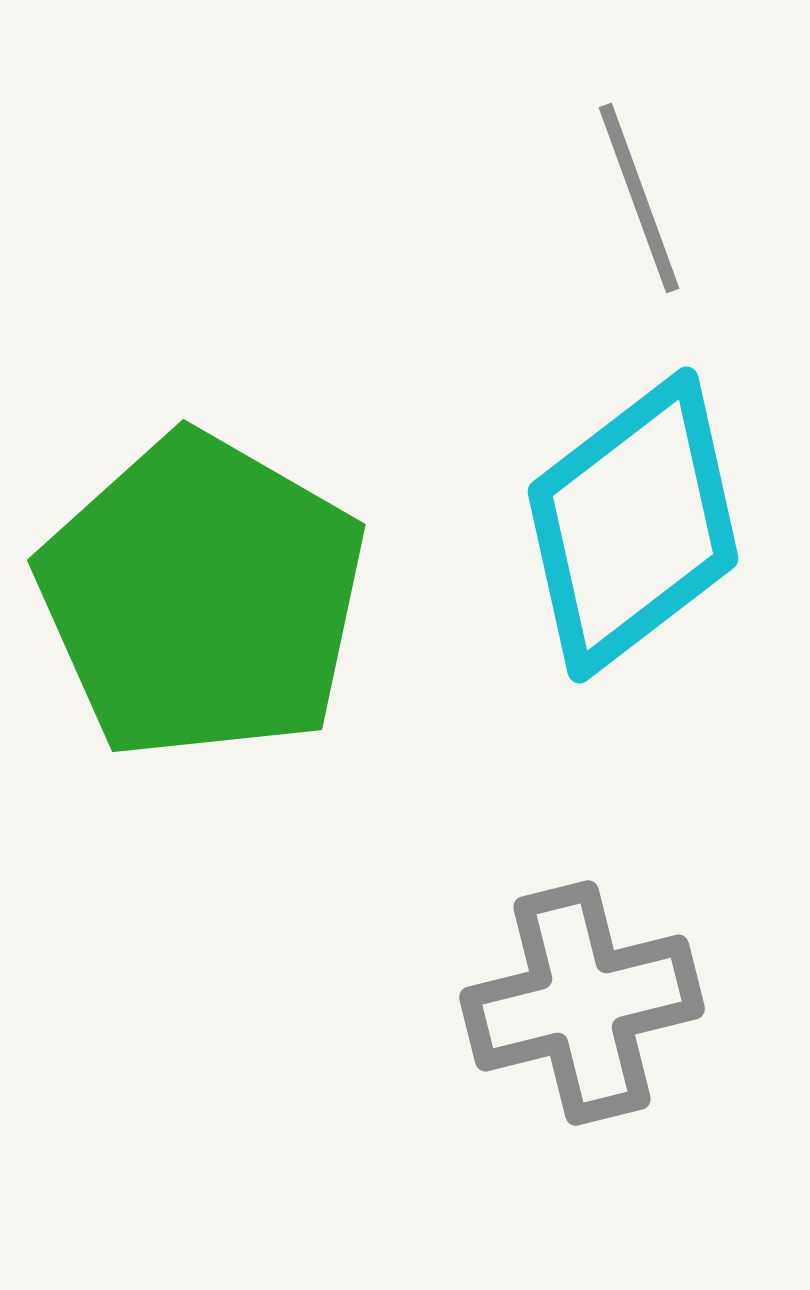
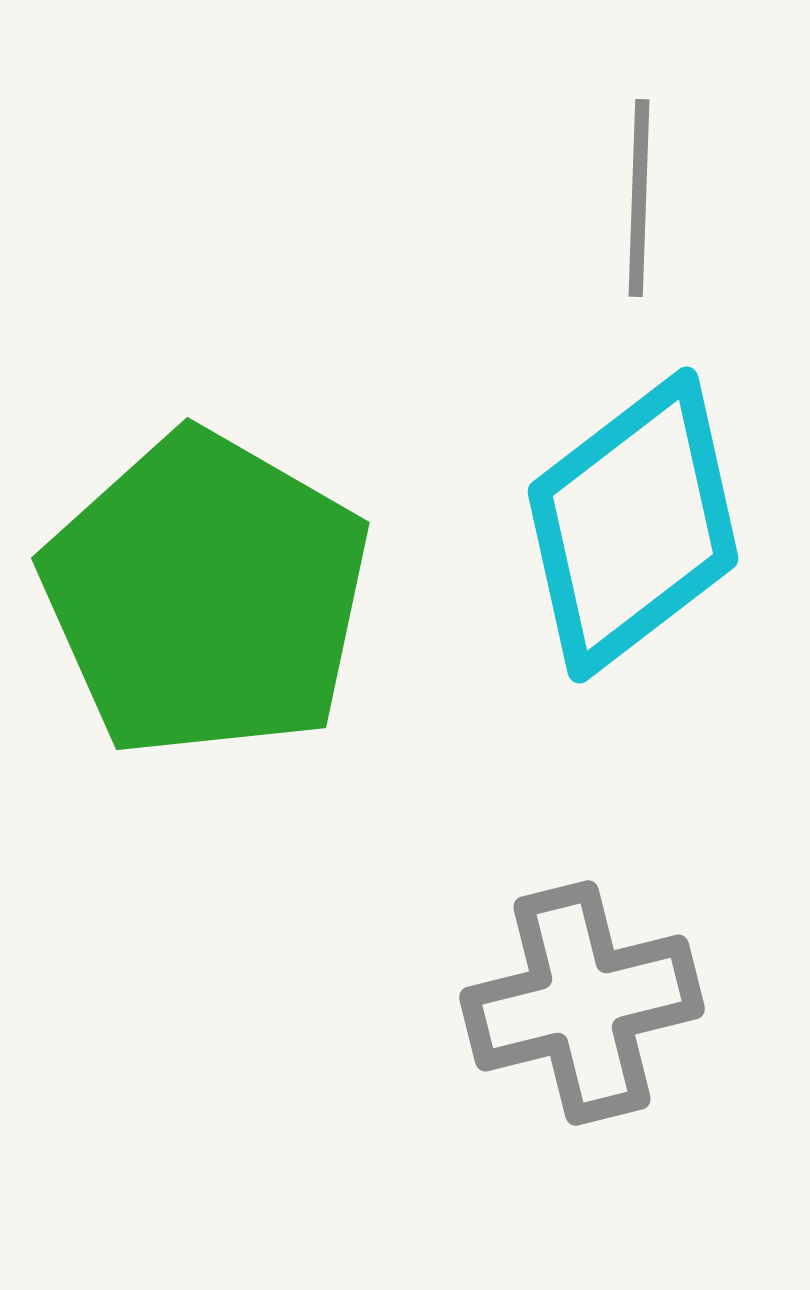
gray line: rotated 22 degrees clockwise
green pentagon: moved 4 px right, 2 px up
